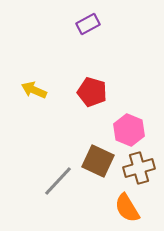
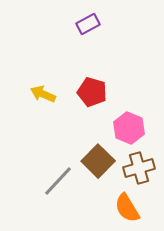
yellow arrow: moved 9 px right, 4 px down
pink hexagon: moved 2 px up
brown square: rotated 20 degrees clockwise
